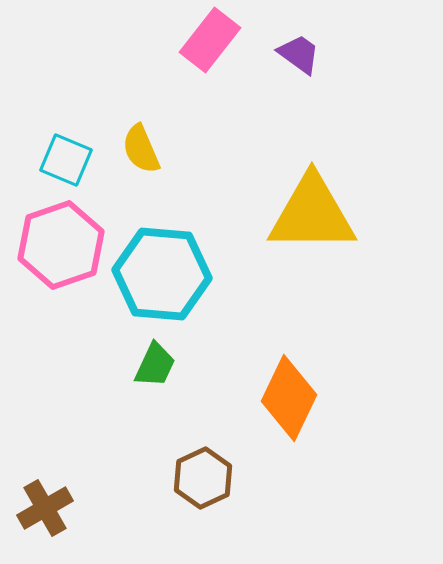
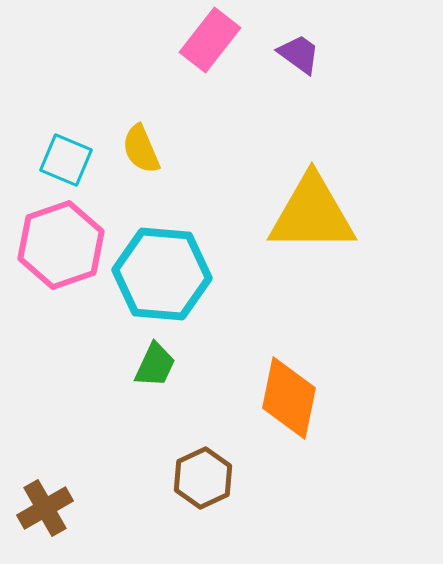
orange diamond: rotated 14 degrees counterclockwise
